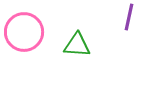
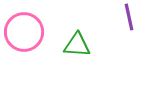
purple line: rotated 24 degrees counterclockwise
